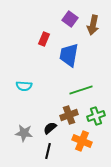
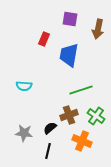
purple square: rotated 28 degrees counterclockwise
brown arrow: moved 5 px right, 4 px down
green cross: rotated 36 degrees counterclockwise
